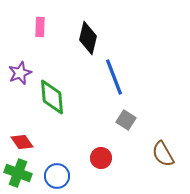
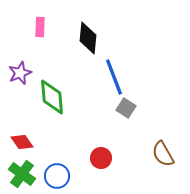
black diamond: rotated 8 degrees counterclockwise
gray square: moved 12 px up
green cross: moved 4 px right, 1 px down; rotated 16 degrees clockwise
